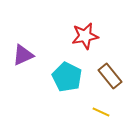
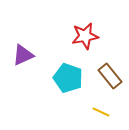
cyan pentagon: moved 1 px right, 1 px down; rotated 8 degrees counterclockwise
